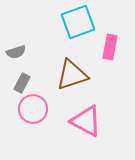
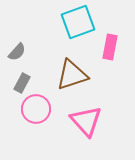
gray semicircle: moved 1 px right; rotated 30 degrees counterclockwise
pink circle: moved 3 px right
pink triangle: rotated 20 degrees clockwise
